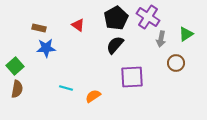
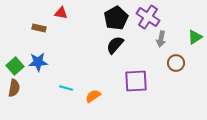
red triangle: moved 17 px left, 12 px up; rotated 24 degrees counterclockwise
green triangle: moved 9 px right, 3 px down
blue star: moved 8 px left, 14 px down
purple square: moved 4 px right, 4 px down
brown semicircle: moved 3 px left, 1 px up
